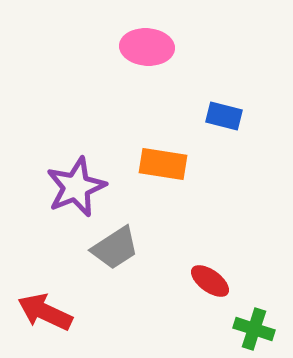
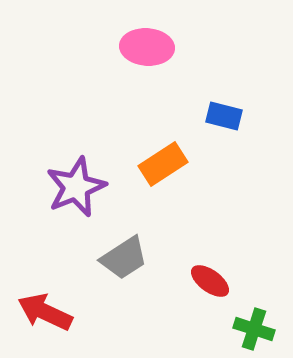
orange rectangle: rotated 42 degrees counterclockwise
gray trapezoid: moved 9 px right, 10 px down
